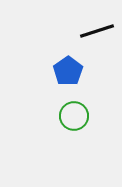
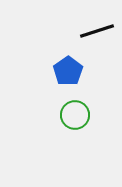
green circle: moved 1 px right, 1 px up
